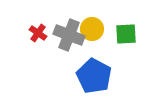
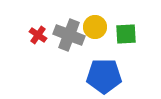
yellow circle: moved 3 px right, 2 px up
red cross: moved 2 px down
blue pentagon: moved 10 px right; rotated 28 degrees counterclockwise
